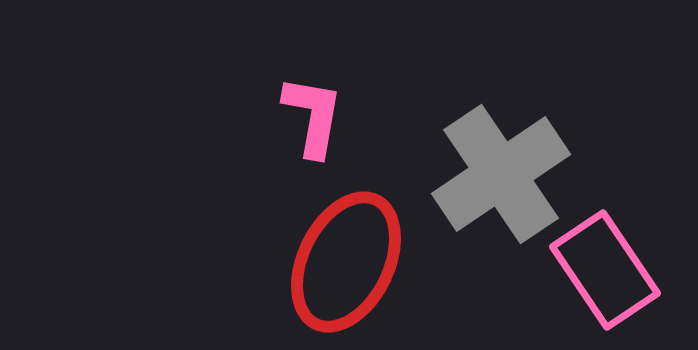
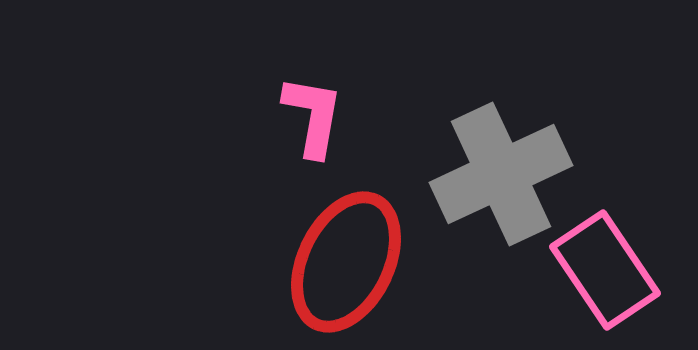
gray cross: rotated 9 degrees clockwise
